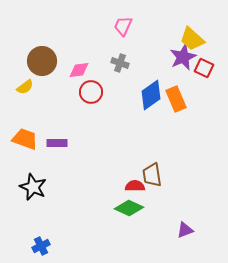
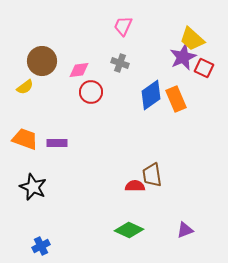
green diamond: moved 22 px down
